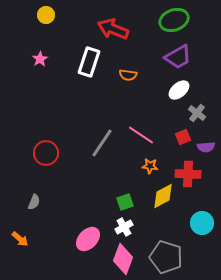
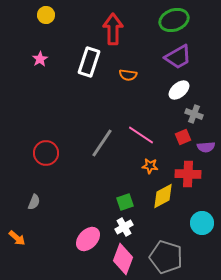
red arrow: rotated 68 degrees clockwise
gray cross: moved 3 px left, 1 px down; rotated 18 degrees counterclockwise
orange arrow: moved 3 px left, 1 px up
